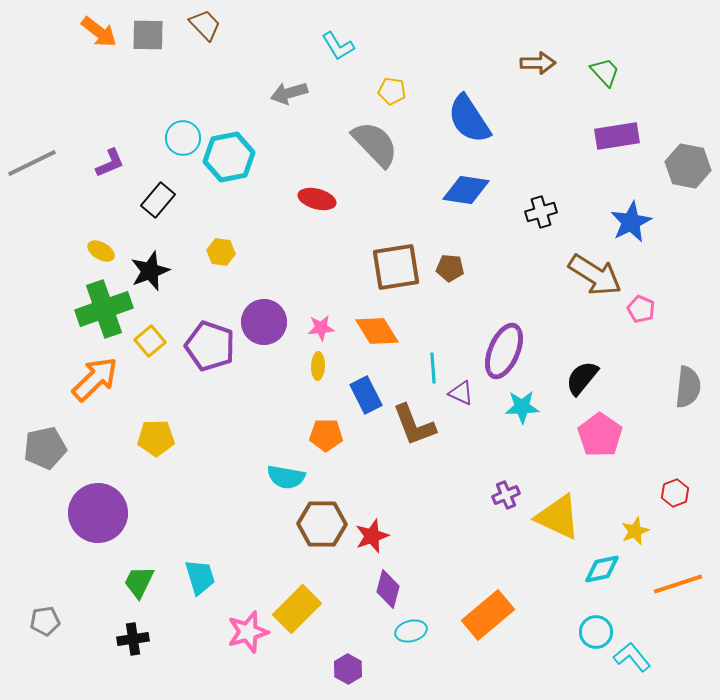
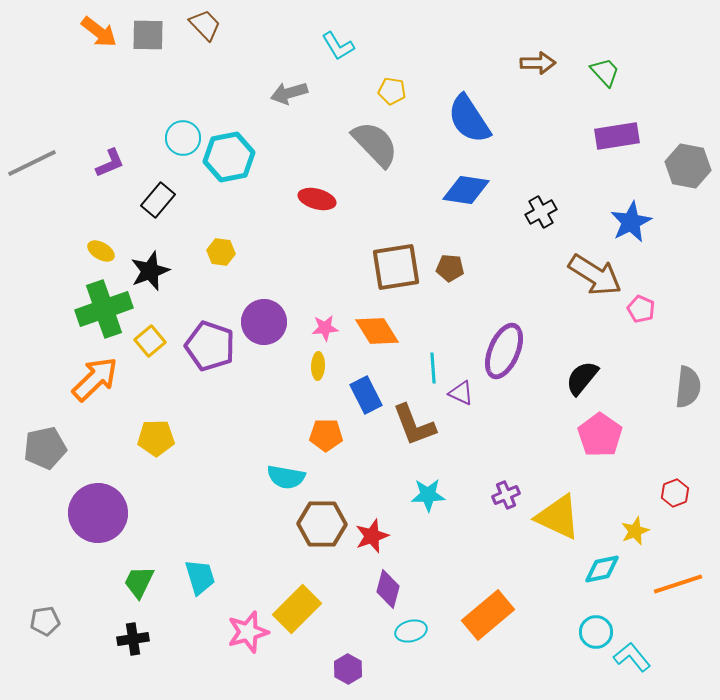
black cross at (541, 212): rotated 12 degrees counterclockwise
pink star at (321, 328): moved 4 px right
cyan star at (522, 407): moved 94 px left, 88 px down
